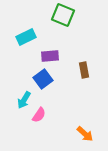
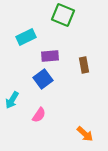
brown rectangle: moved 5 px up
cyan arrow: moved 12 px left
